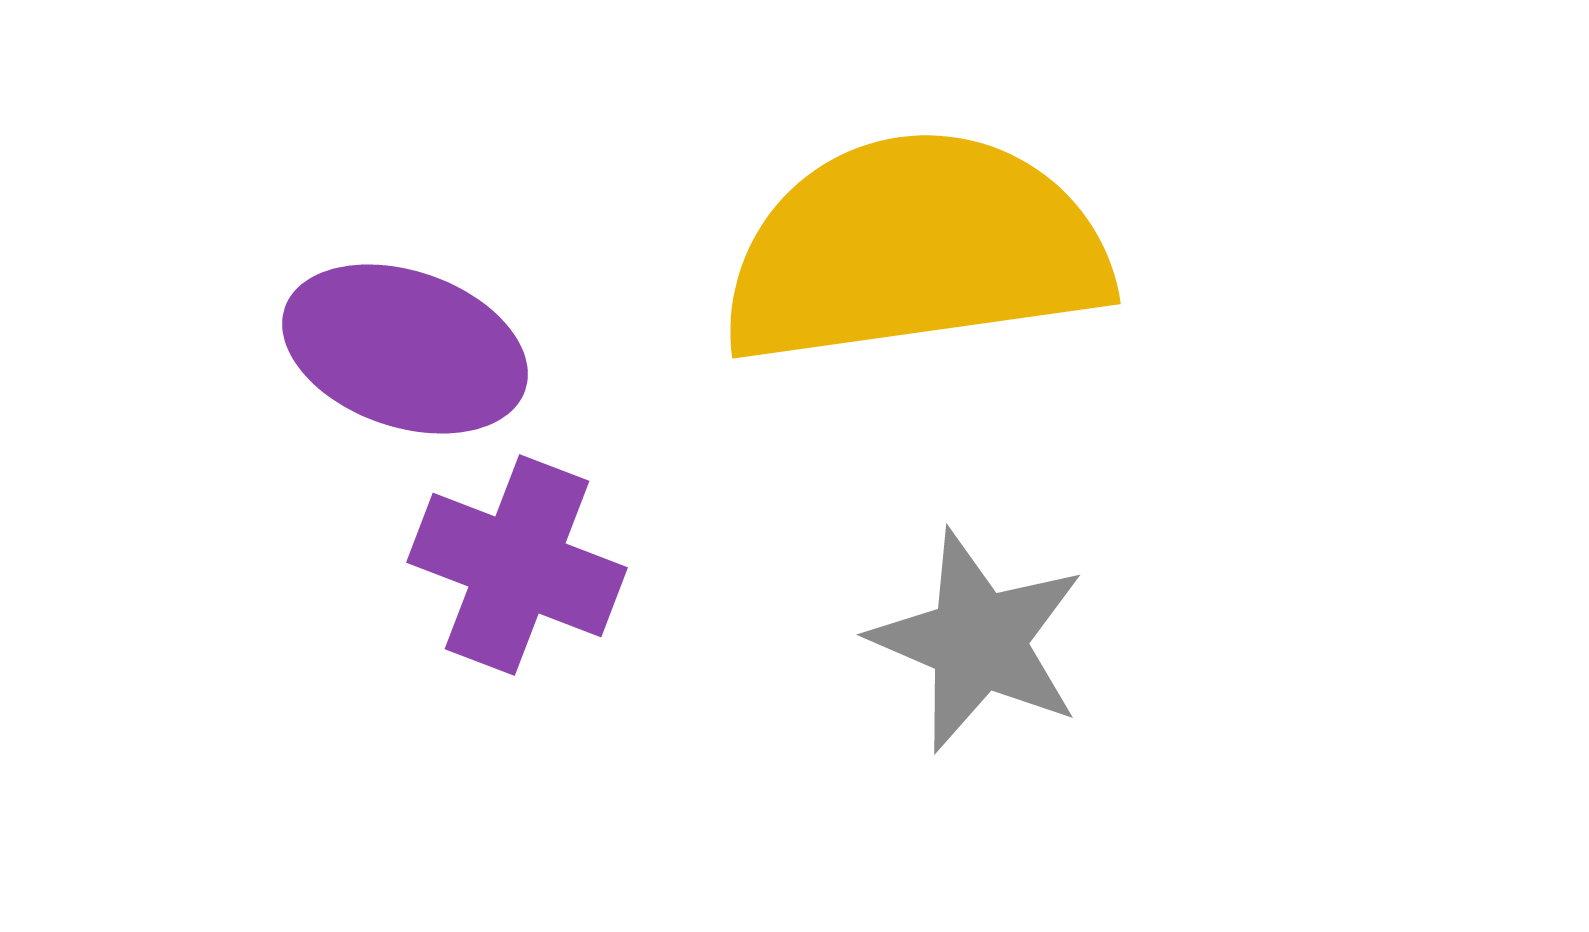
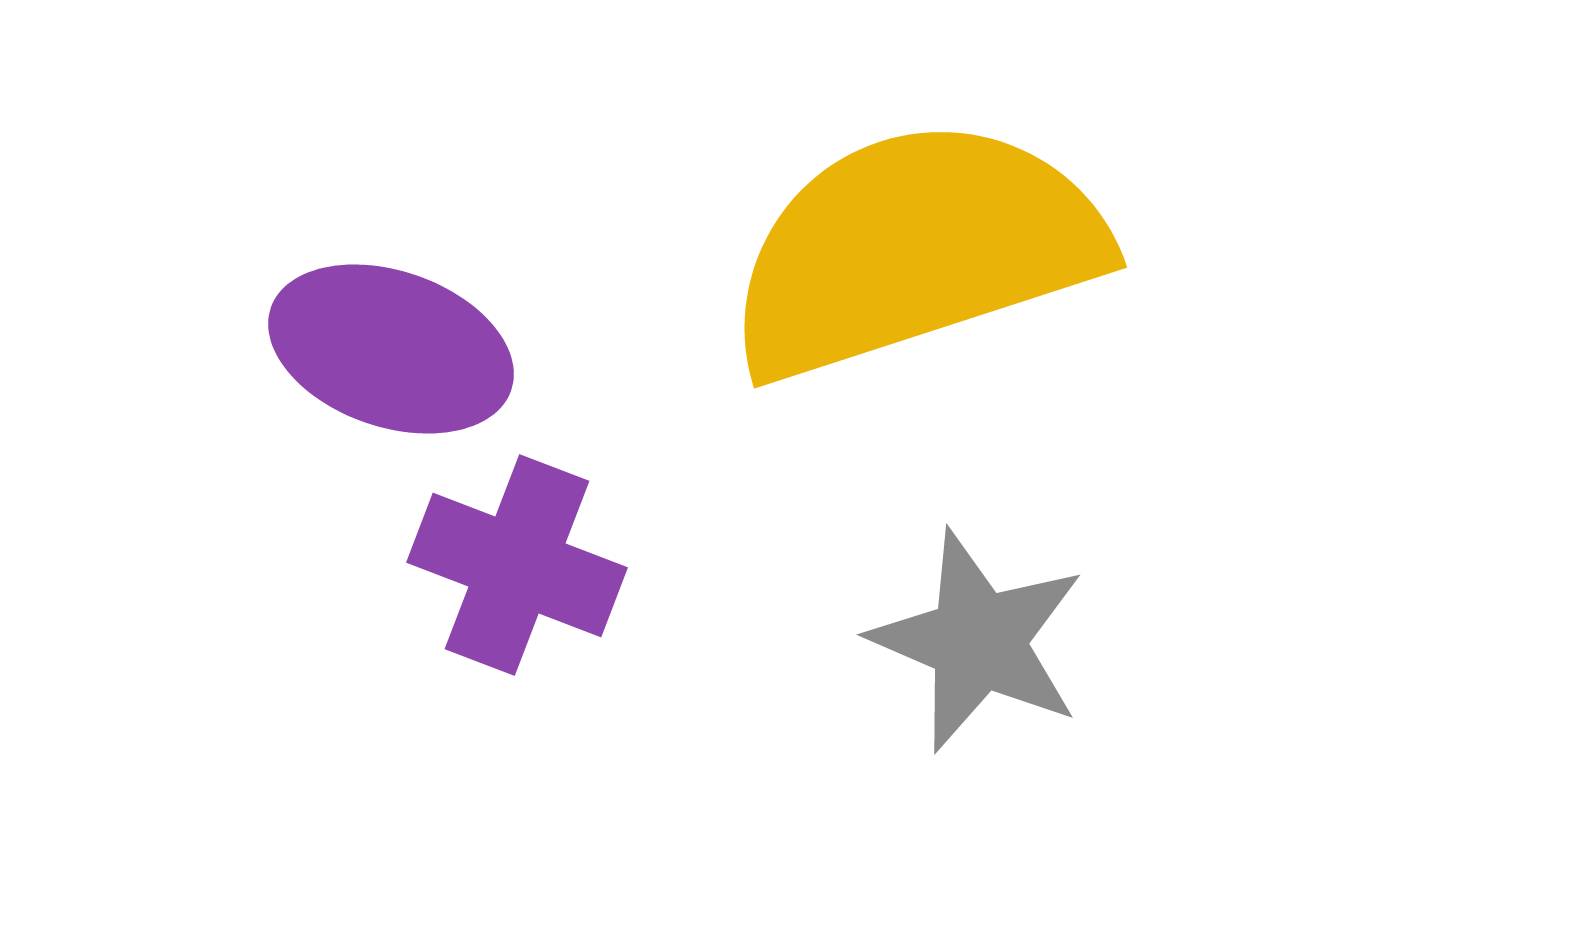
yellow semicircle: rotated 10 degrees counterclockwise
purple ellipse: moved 14 px left
